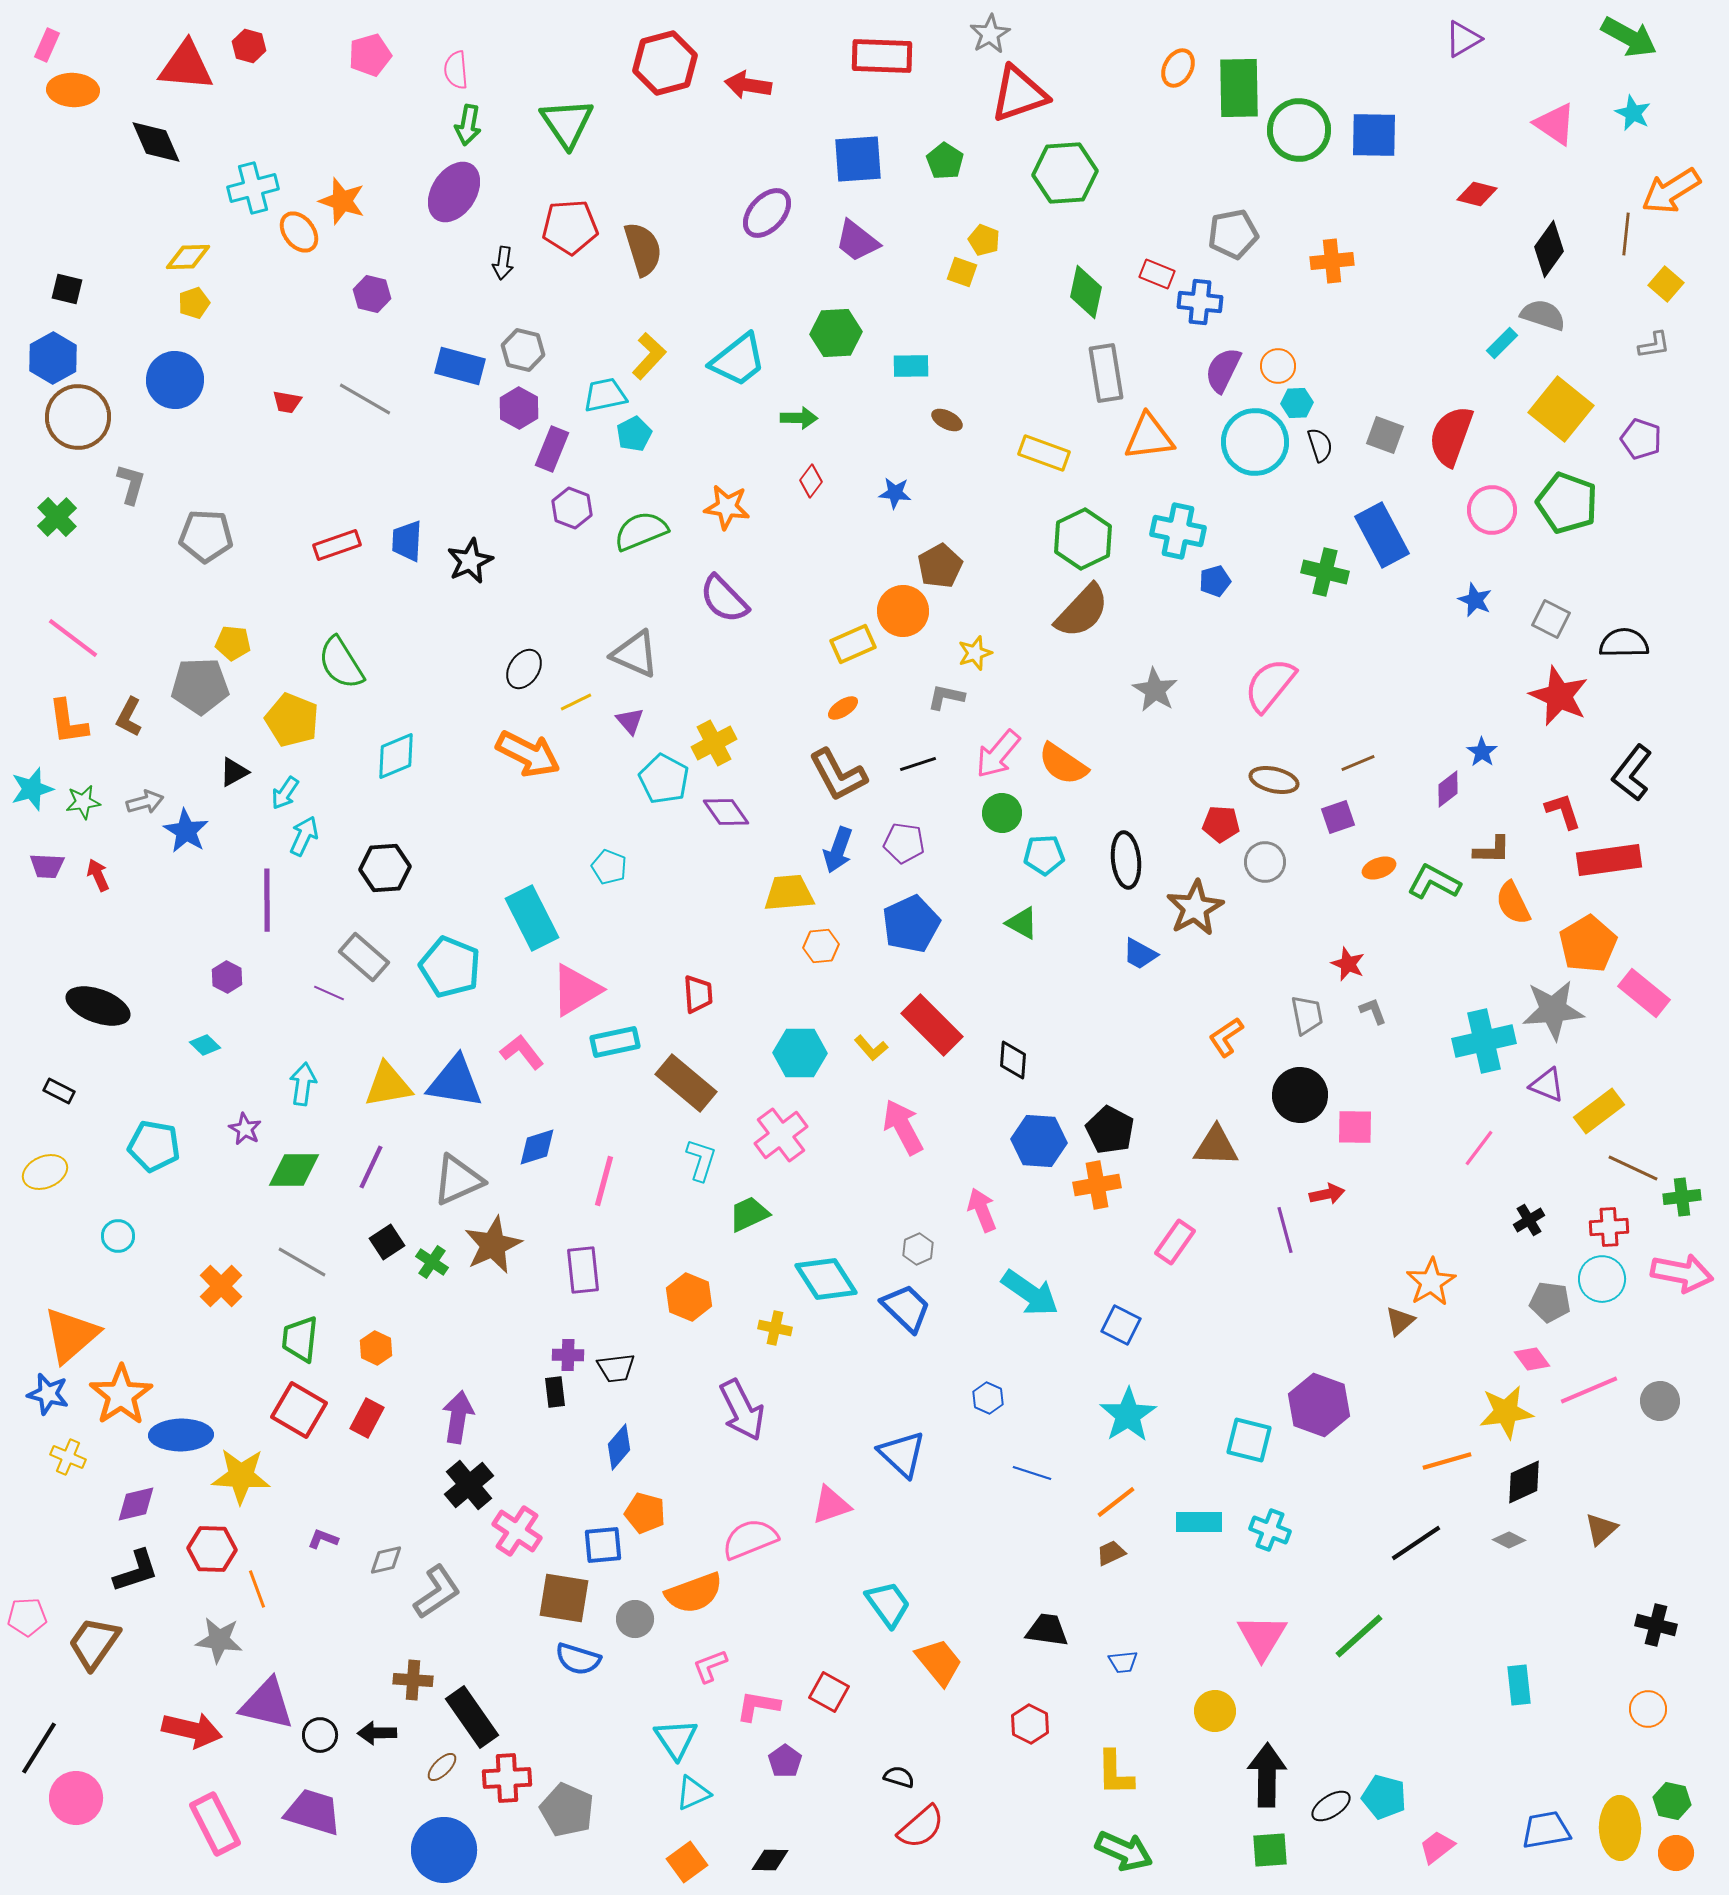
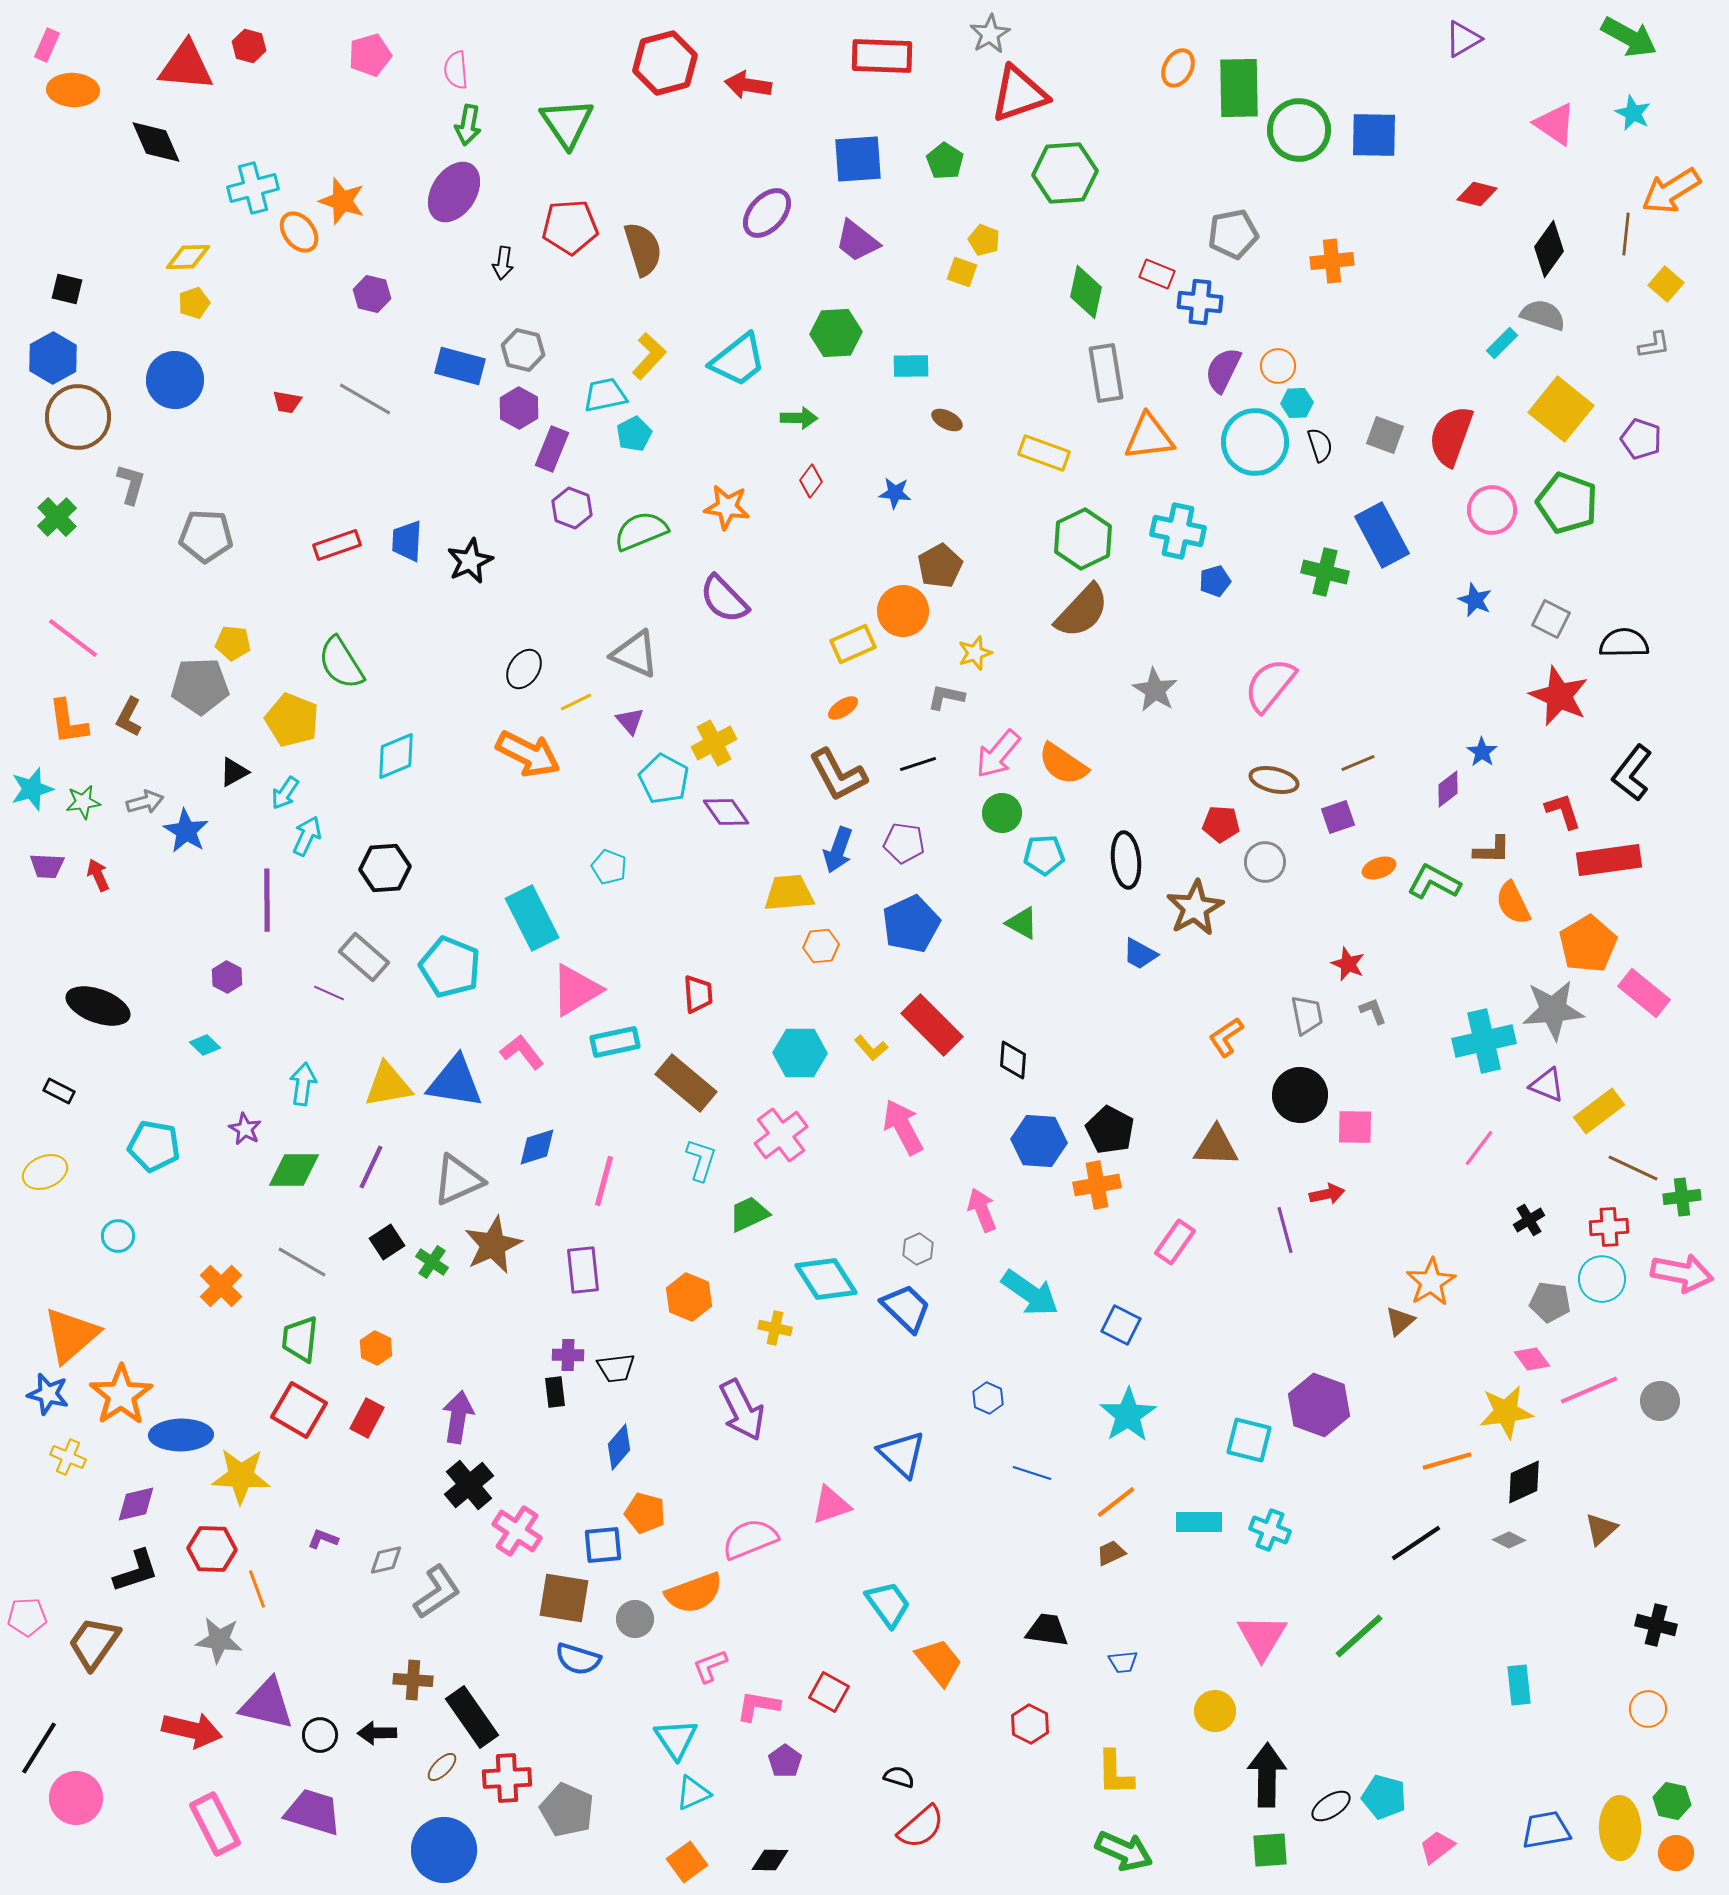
cyan arrow at (304, 836): moved 3 px right
